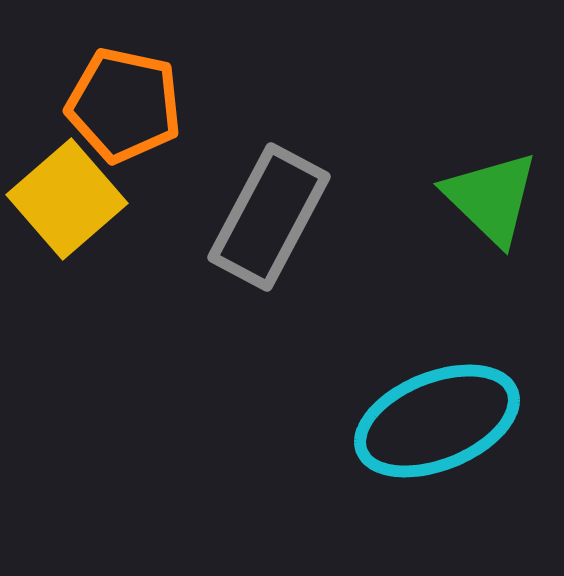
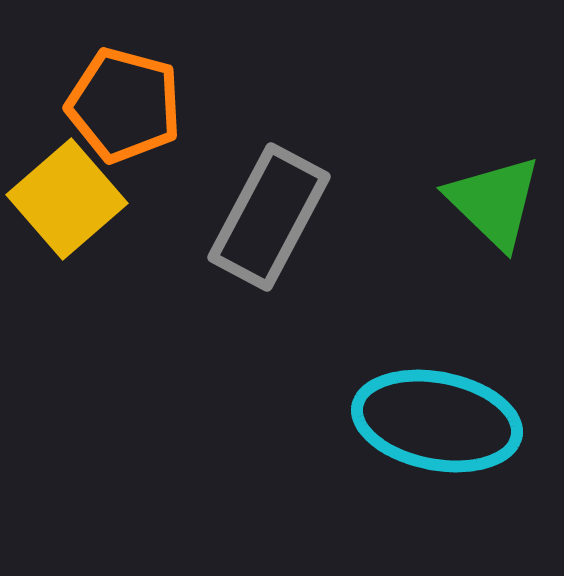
orange pentagon: rotated 3 degrees clockwise
green triangle: moved 3 px right, 4 px down
cyan ellipse: rotated 33 degrees clockwise
